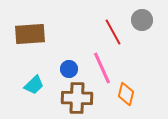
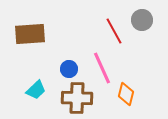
red line: moved 1 px right, 1 px up
cyan trapezoid: moved 2 px right, 5 px down
